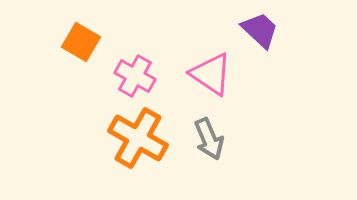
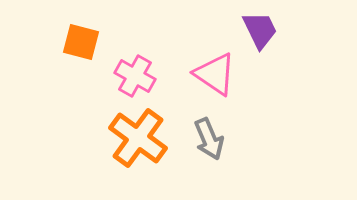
purple trapezoid: rotated 21 degrees clockwise
orange square: rotated 15 degrees counterclockwise
pink triangle: moved 4 px right
orange cross: rotated 6 degrees clockwise
